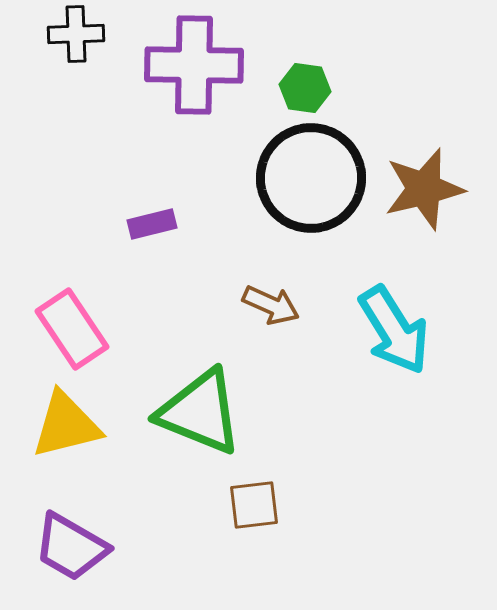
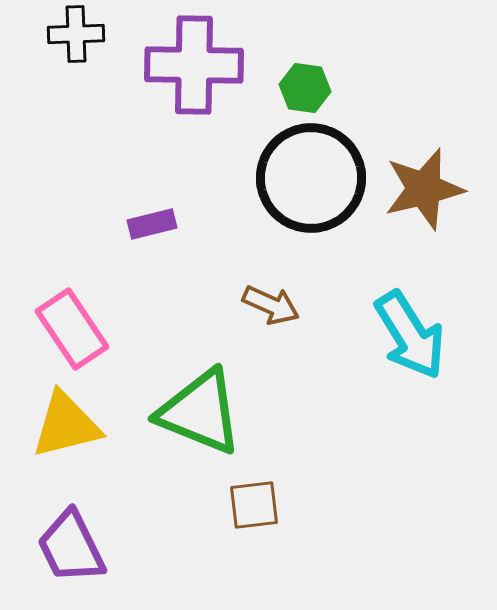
cyan arrow: moved 16 px right, 5 px down
purple trapezoid: rotated 34 degrees clockwise
